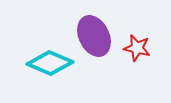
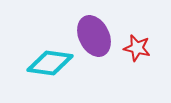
cyan diamond: rotated 15 degrees counterclockwise
